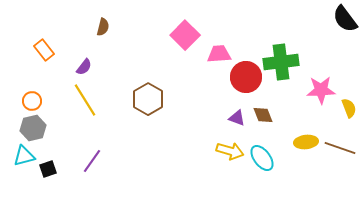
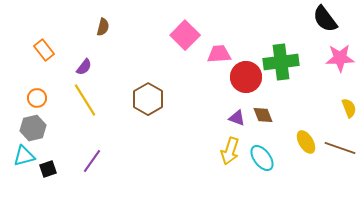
black semicircle: moved 20 px left
pink star: moved 19 px right, 32 px up
orange circle: moved 5 px right, 3 px up
yellow ellipse: rotated 65 degrees clockwise
yellow arrow: rotated 92 degrees clockwise
